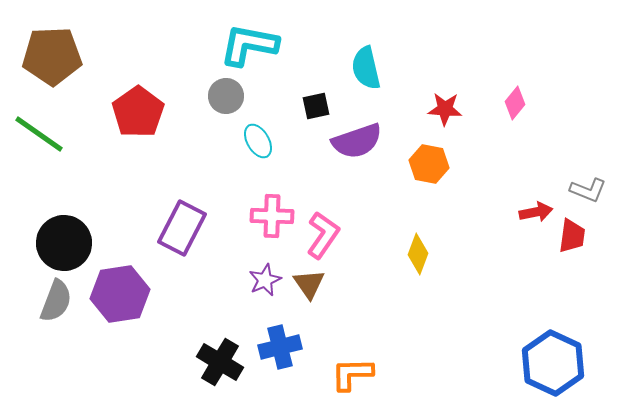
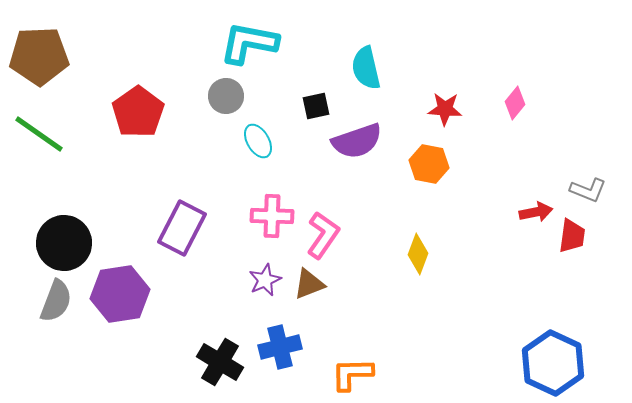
cyan L-shape: moved 2 px up
brown pentagon: moved 13 px left
brown triangle: rotated 44 degrees clockwise
